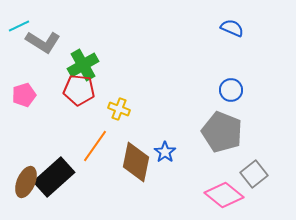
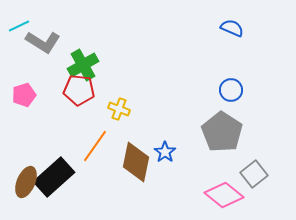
gray pentagon: rotated 12 degrees clockwise
